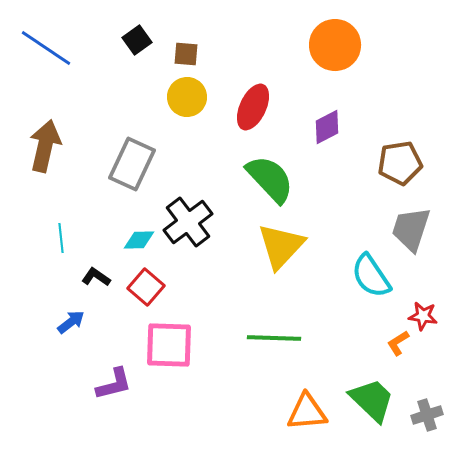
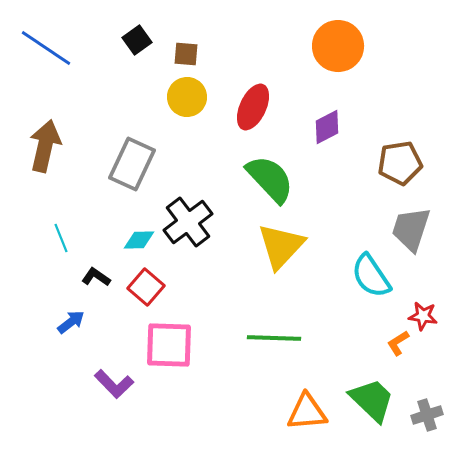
orange circle: moved 3 px right, 1 px down
cyan line: rotated 16 degrees counterclockwise
purple L-shape: rotated 60 degrees clockwise
